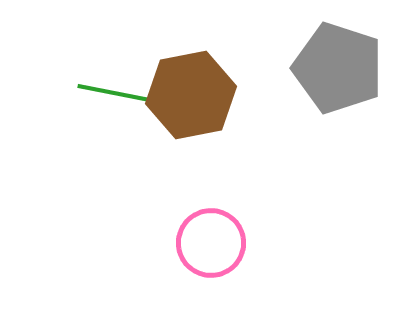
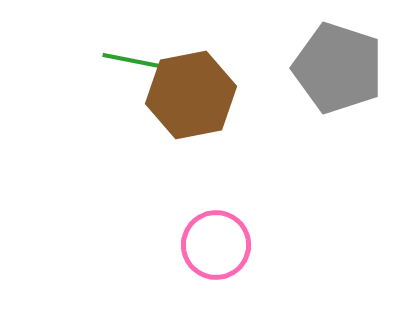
green line: moved 25 px right, 31 px up
pink circle: moved 5 px right, 2 px down
